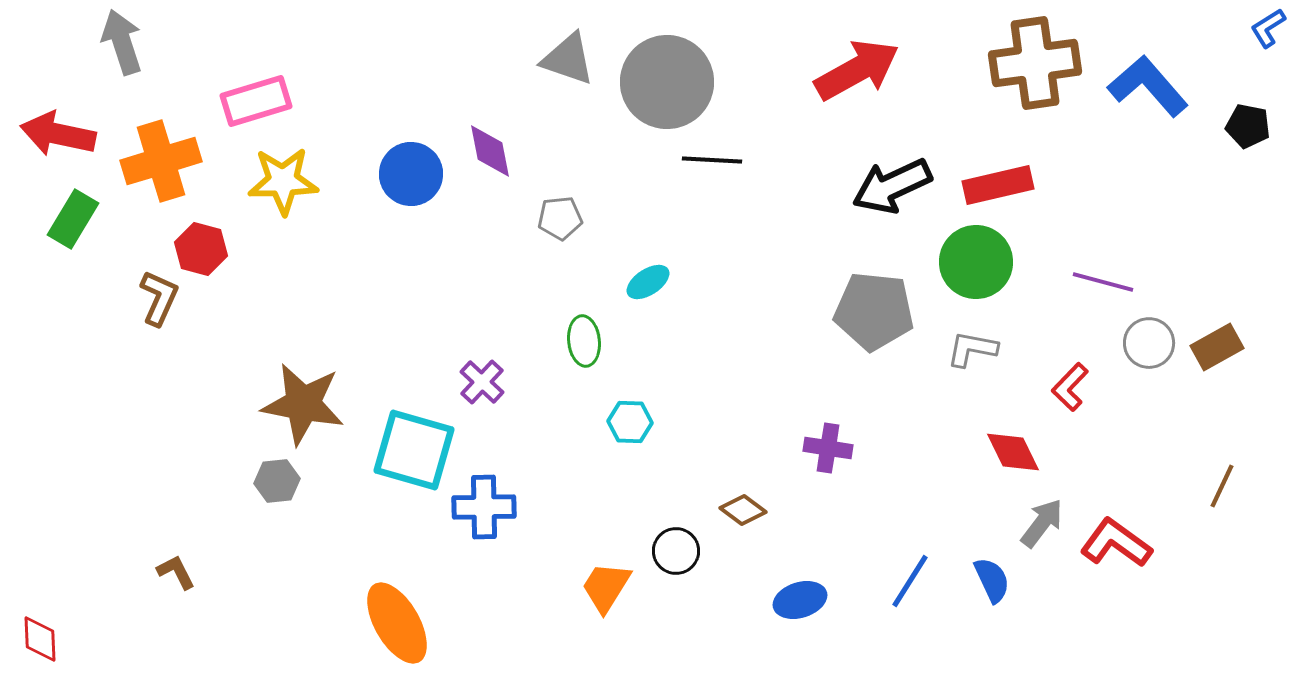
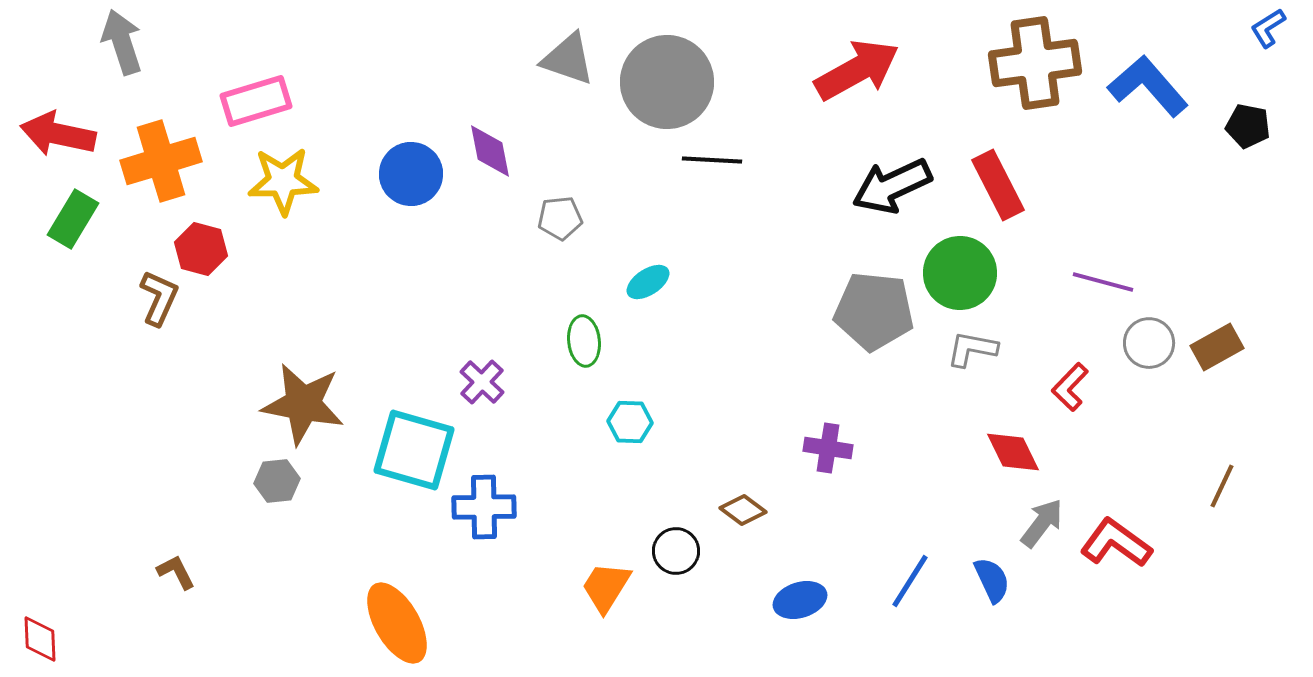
red rectangle at (998, 185): rotated 76 degrees clockwise
green circle at (976, 262): moved 16 px left, 11 px down
